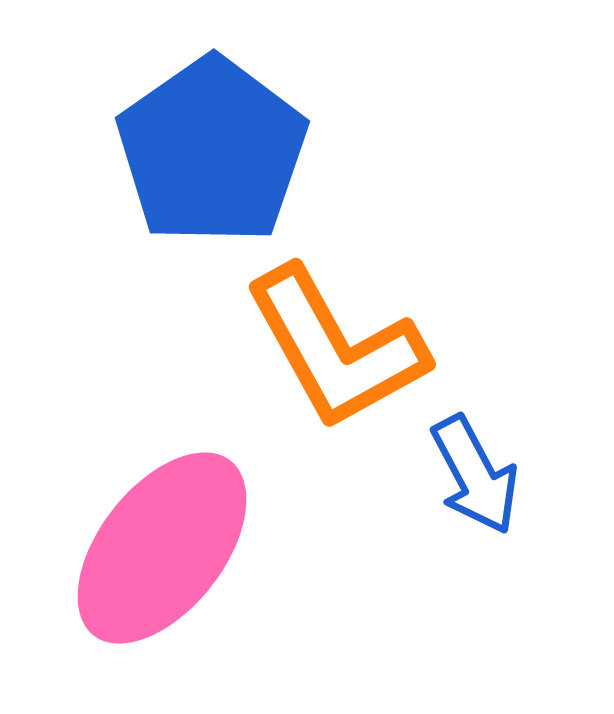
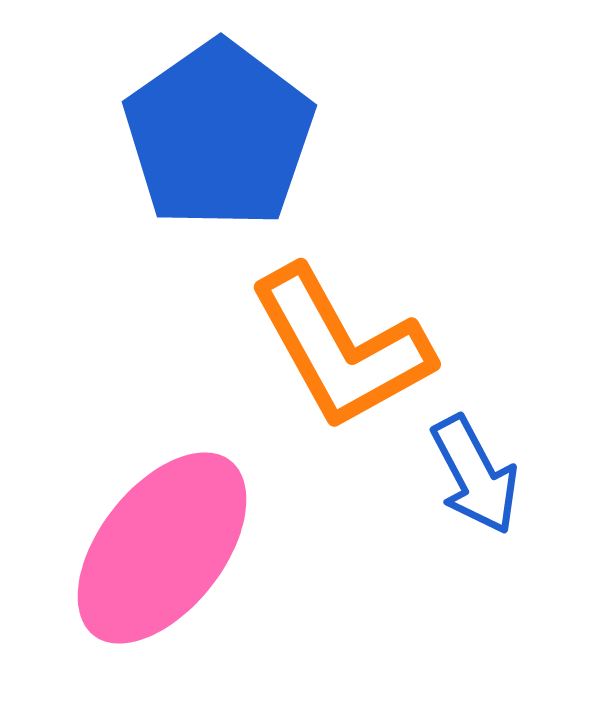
blue pentagon: moved 7 px right, 16 px up
orange L-shape: moved 5 px right
